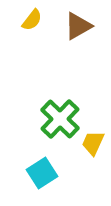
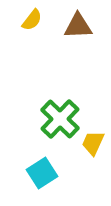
brown triangle: rotated 28 degrees clockwise
